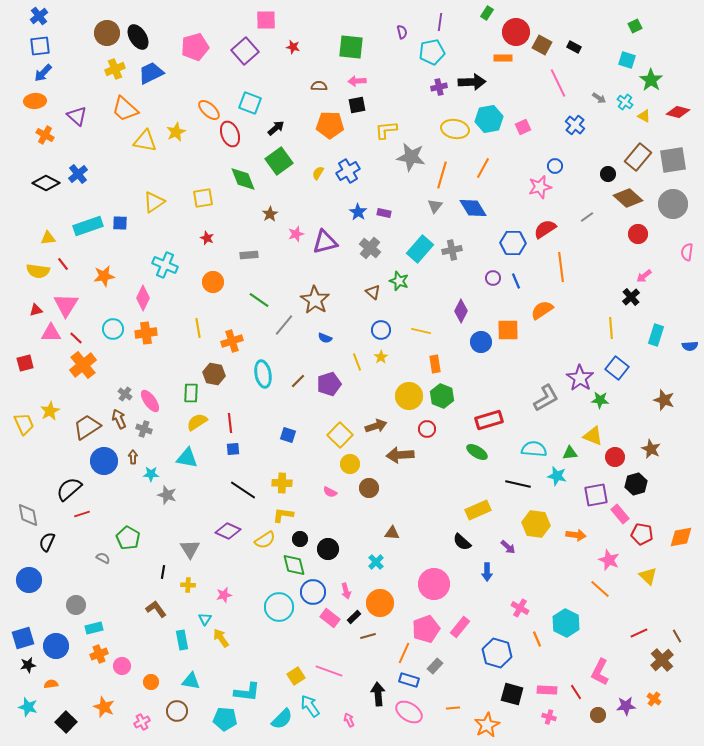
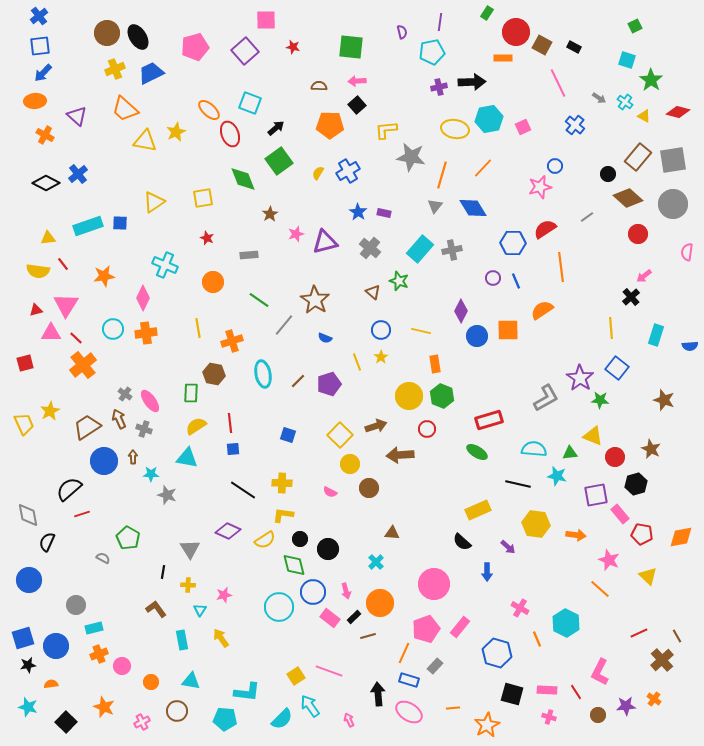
black square at (357, 105): rotated 30 degrees counterclockwise
orange line at (483, 168): rotated 15 degrees clockwise
blue circle at (481, 342): moved 4 px left, 6 px up
yellow semicircle at (197, 422): moved 1 px left, 4 px down
cyan triangle at (205, 619): moved 5 px left, 9 px up
